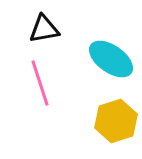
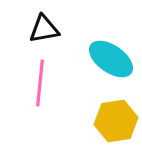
pink line: rotated 24 degrees clockwise
yellow hexagon: rotated 9 degrees clockwise
